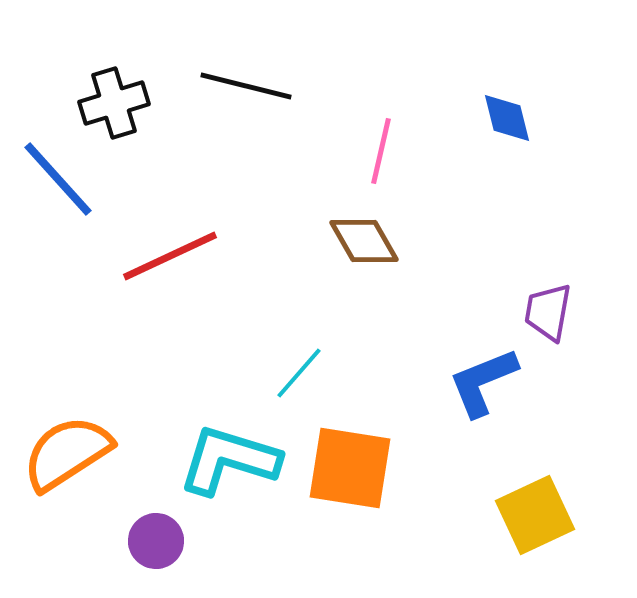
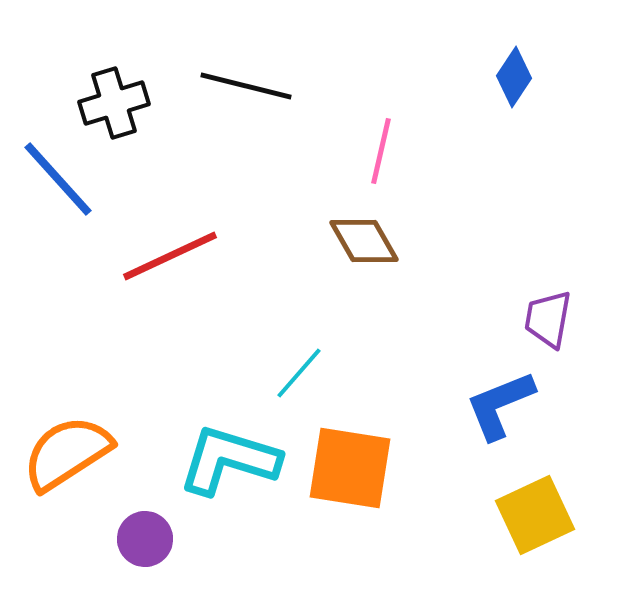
blue diamond: moved 7 px right, 41 px up; rotated 48 degrees clockwise
purple trapezoid: moved 7 px down
blue L-shape: moved 17 px right, 23 px down
purple circle: moved 11 px left, 2 px up
